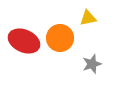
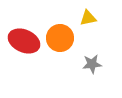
gray star: rotated 12 degrees clockwise
